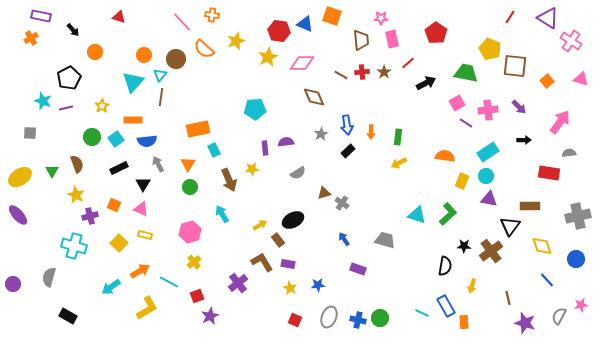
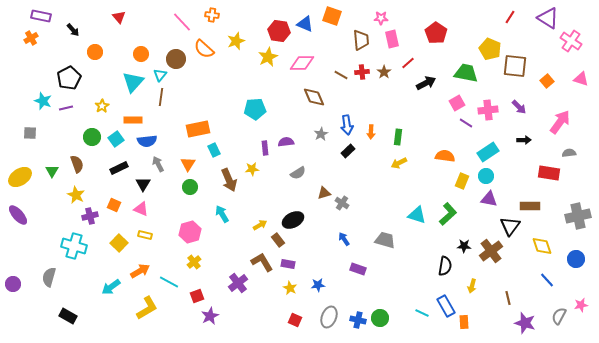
red triangle at (119, 17): rotated 32 degrees clockwise
orange circle at (144, 55): moved 3 px left, 1 px up
